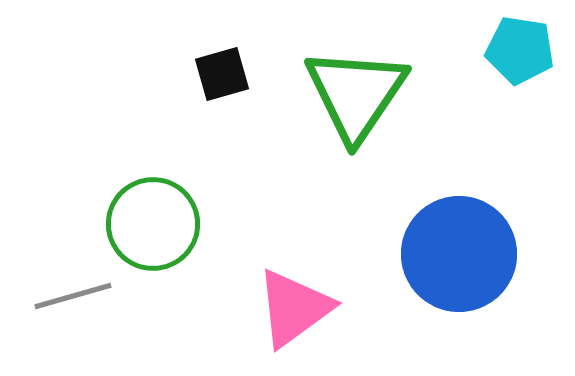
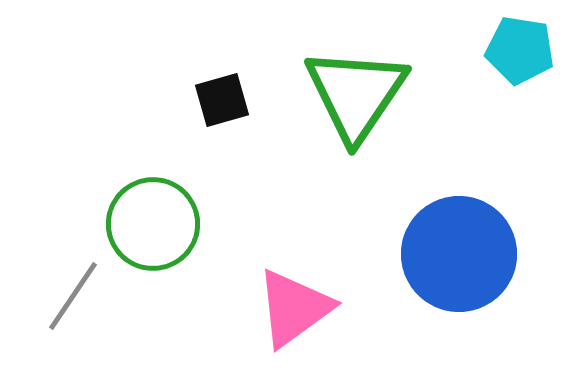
black square: moved 26 px down
gray line: rotated 40 degrees counterclockwise
